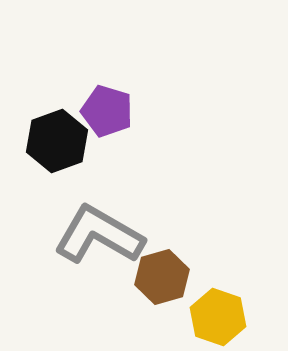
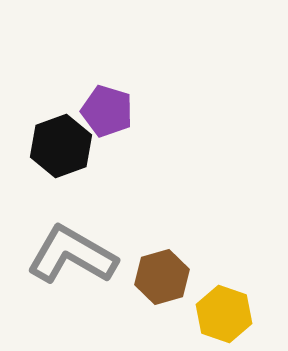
black hexagon: moved 4 px right, 5 px down
gray L-shape: moved 27 px left, 20 px down
yellow hexagon: moved 6 px right, 3 px up
